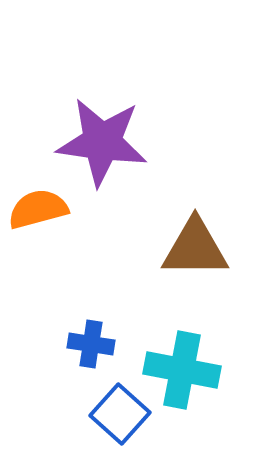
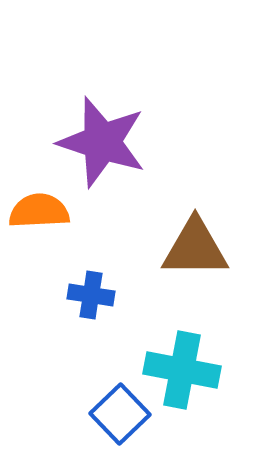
purple star: rotated 10 degrees clockwise
orange semicircle: moved 1 px right, 2 px down; rotated 12 degrees clockwise
blue cross: moved 49 px up
blue square: rotated 4 degrees clockwise
